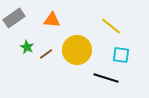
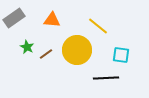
yellow line: moved 13 px left
black line: rotated 20 degrees counterclockwise
